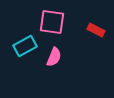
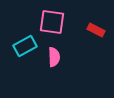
pink semicircle: rotated 24 degrees counterclockwise
